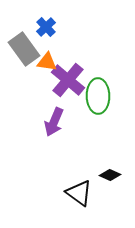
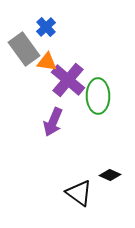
purple arrow: moved 1 px left
